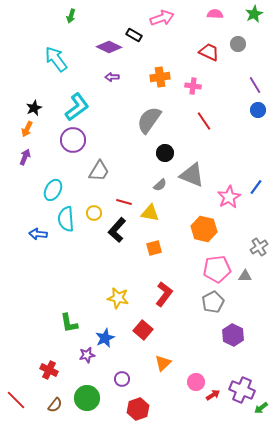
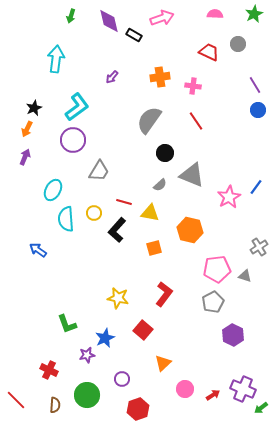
purple diamond at (109, 47): moved 26 px up; rotated 50 degrees clockwise
cyan arrow at (56, 59): rotated 44 degrees clockwise
purple arrow at (112, 77): rotated 48 degrees counterclockwise
red line at (204, 121): moved 8 px left
orange hexagon at (204, 229): moved 14 px left, 1 px down
blue arrow at (38, 234): moved 16 px down; rotated 30 degrees clockwise
gray triangle at (245, 276): rotated 16 degrees clockwise
green L-shape at (69, 323): moved 2 px left, 1 px down; rotated 10 degrees counterclockwise
pink circle at (196, 382): moved 11 px left, 7 px down
purple cross at (242, 390): moved 1 px right, 1 px up
green circle at (87, 398): moved 3 px up
brown semicircle at (55, 405): rotated 35 degrees counterclockwise
